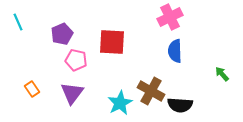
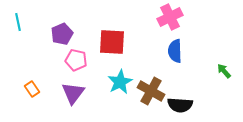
cyan line: rotated 12 degrees clockwise
green arrow: moved 2 px right, 3 px up
purple triangle: moved 1 px right
cyan star: moved 21 px up
